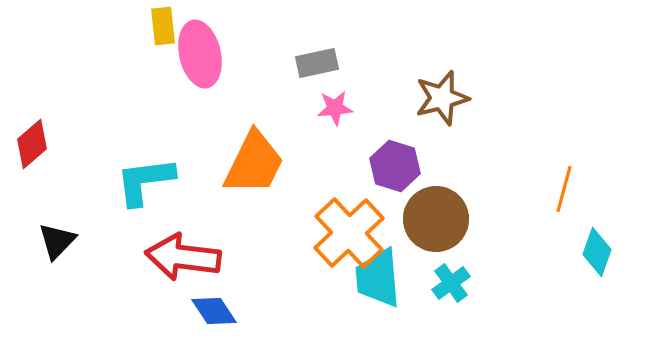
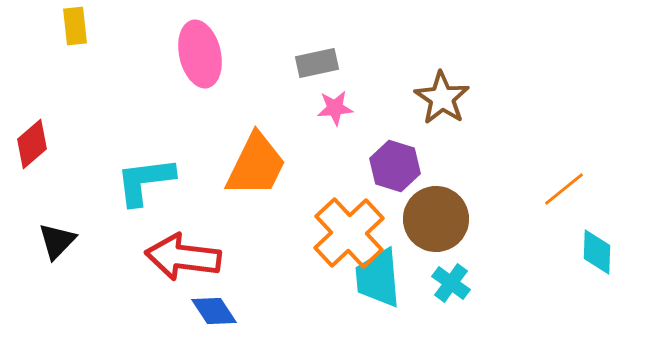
yellow rectangle: moved 88 px left
brown star: rotated 24 degrees counterclockwise
orange trapezoid: moved 2 px right, 2 px down
orange line: rotated 36 degrees clockwise
cyan diamond: rotated 18 degrees counterclockwise
cyan cross: rotated 18 degrees counterclockwise
